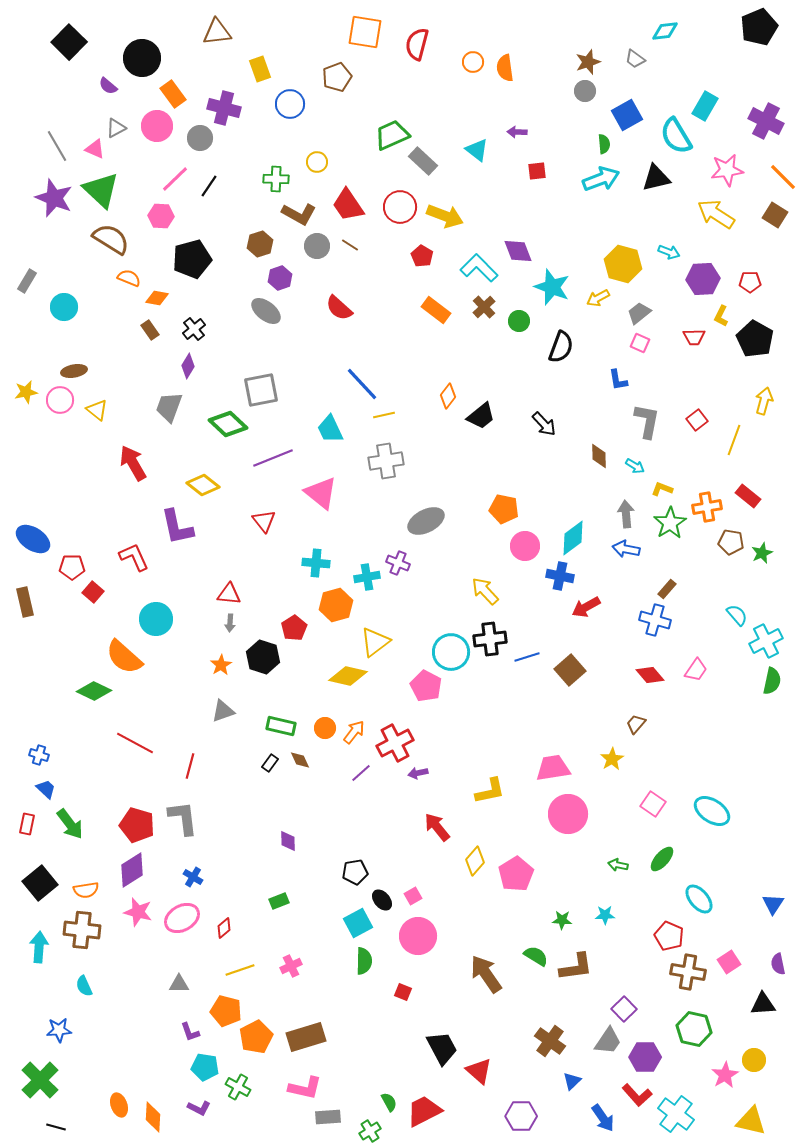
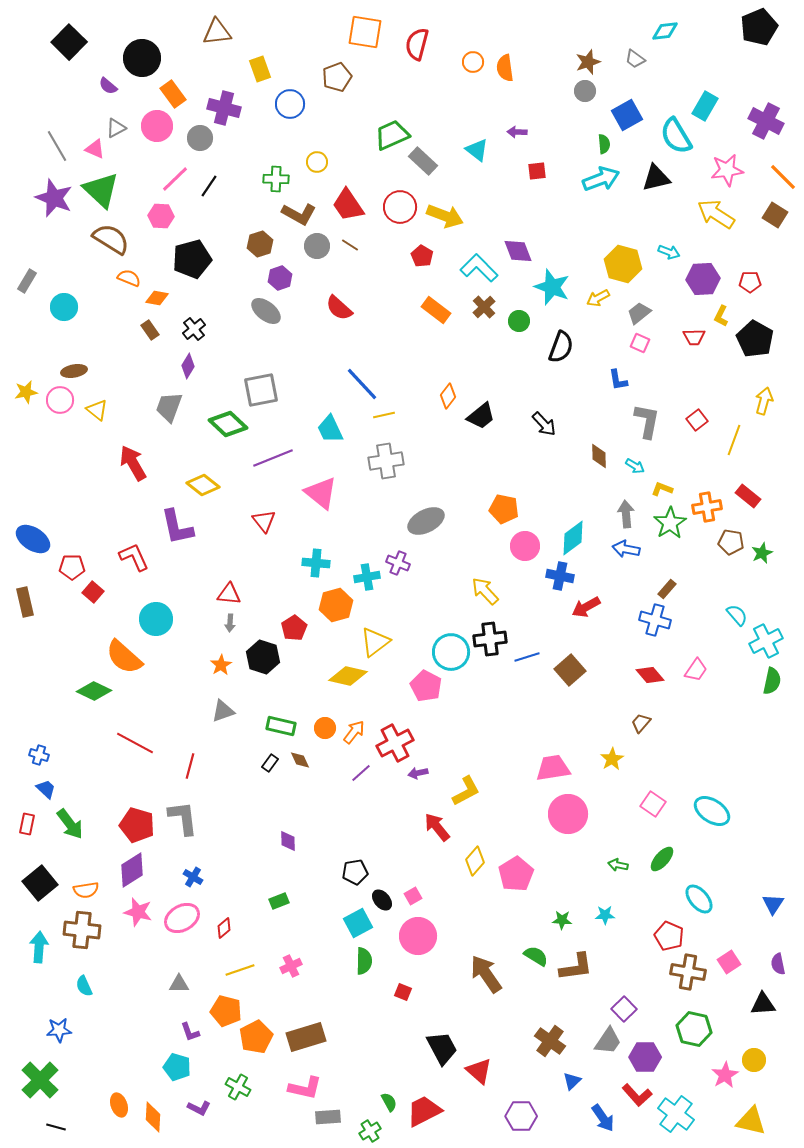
brown trapezoid at (636, 724): moved 5 px right, 1 px up
yellow L-shape at (490, 791): moved 24 px left; rotated 16 degrees counterclockwise
cyan pentagon at (205, 1067): moved 28 px left; rotated 8 degrees clockwise
